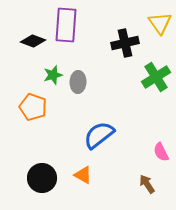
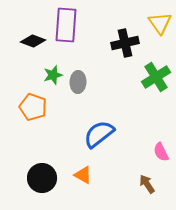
blue semicircle: moved 1 px up
